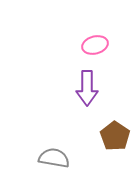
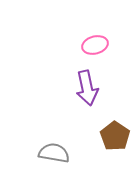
purple arrow: rotated 12 degrees counterclockwise
gray semicircle: moved 5 px up
